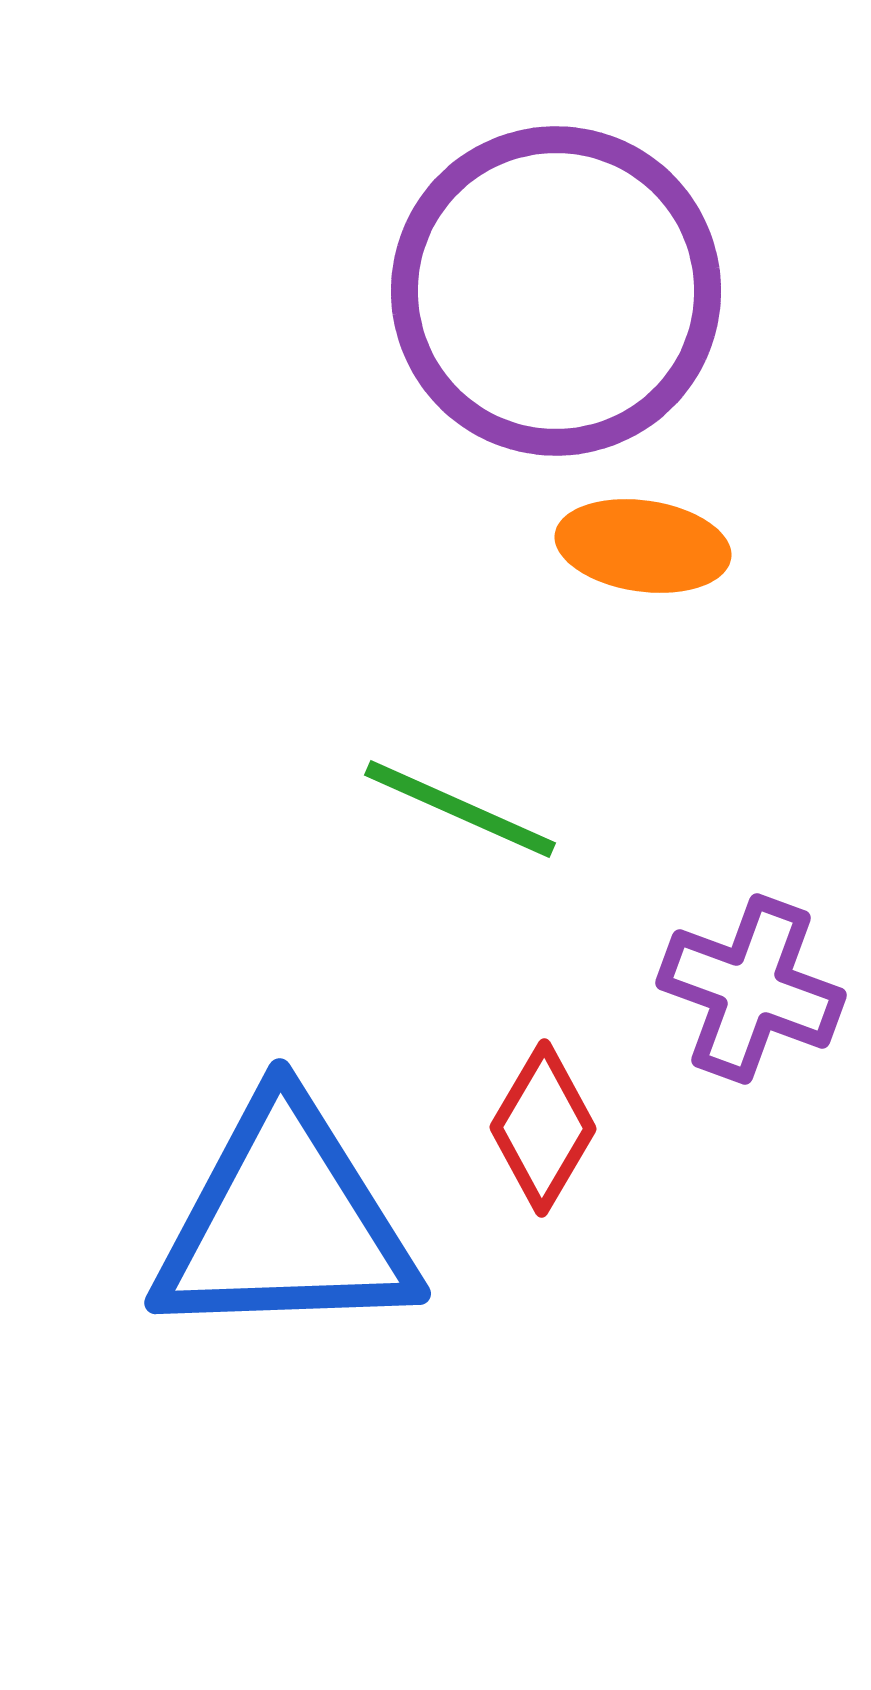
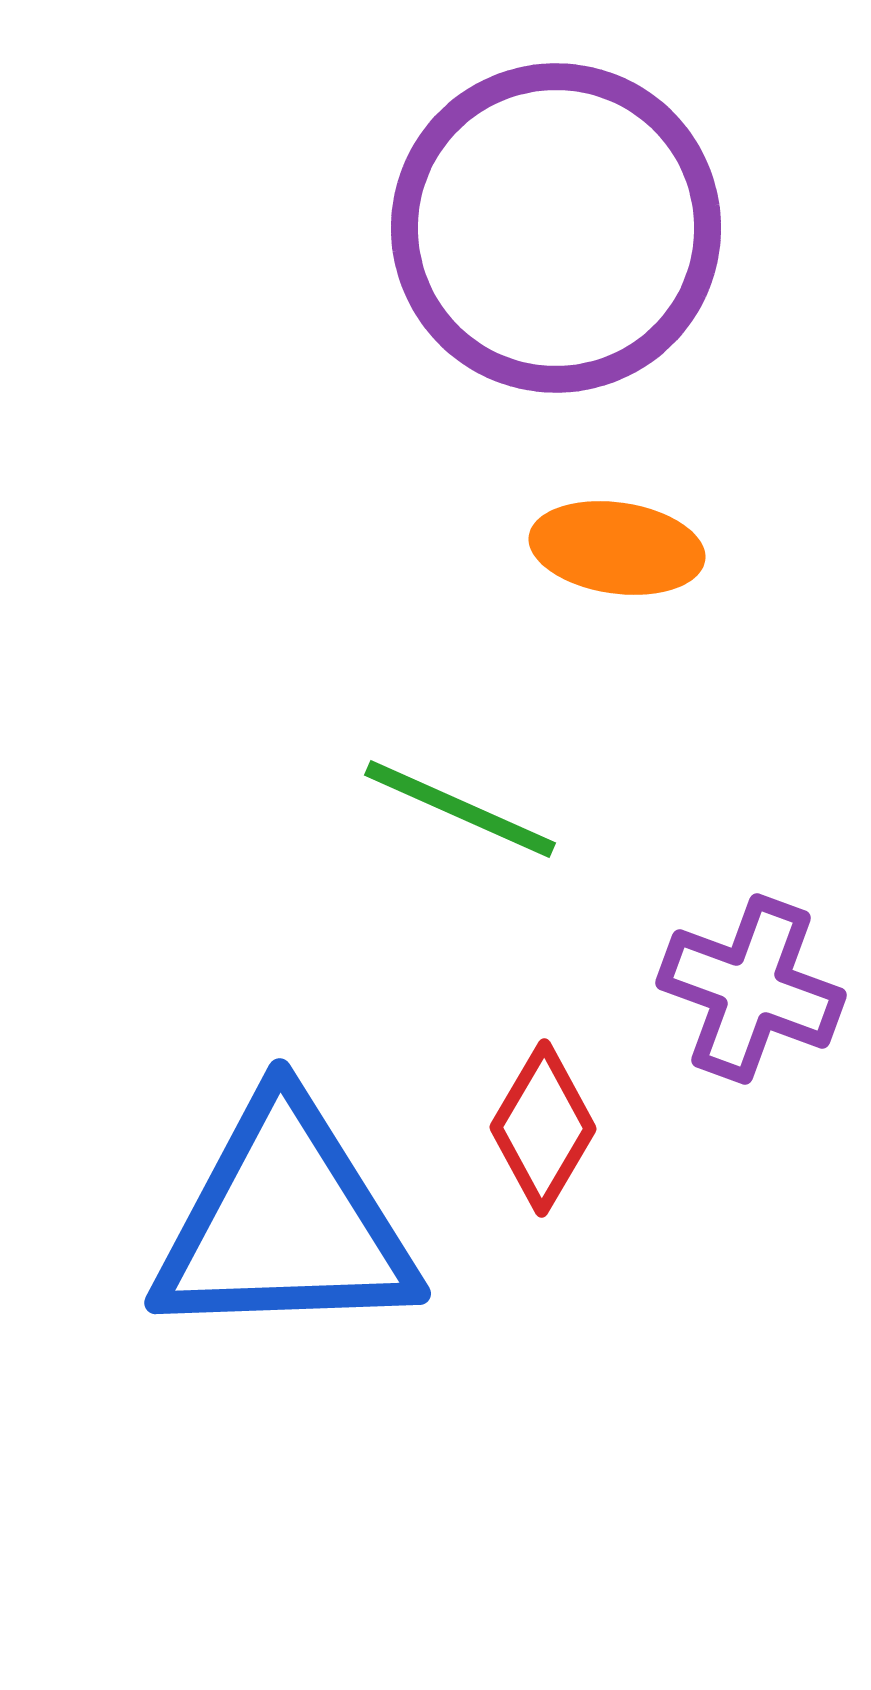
purple circle: moved 63 px up
orange ellipse: moved 26 px left, 2 px down
